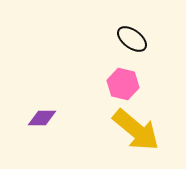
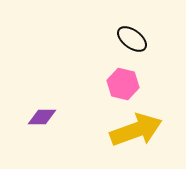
purple diamond: moved 1 px up
yellow arrow: rotated 60 degrees counterclockwise
